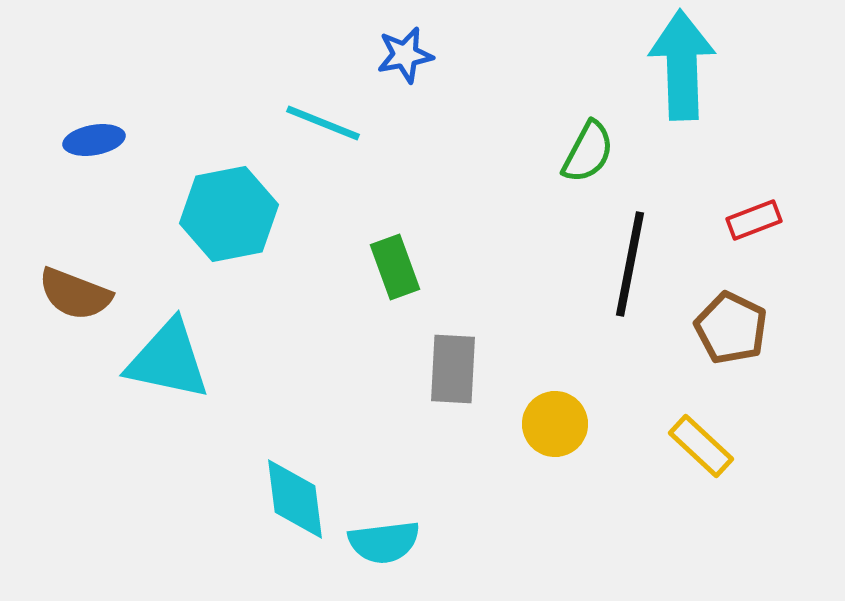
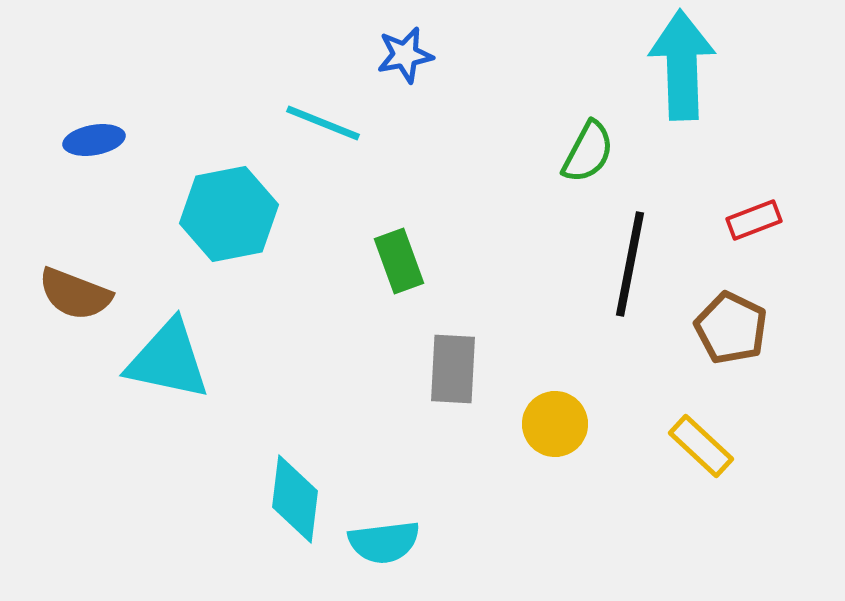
green rectangle: moved 4 px right, 6 px up
cyan diamond: rotated 14 degrees clockwise
